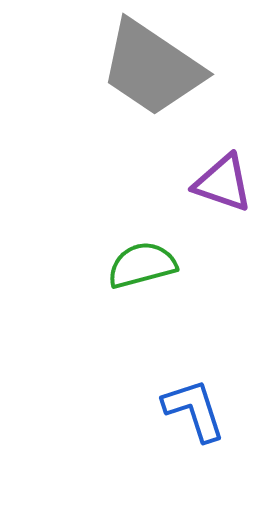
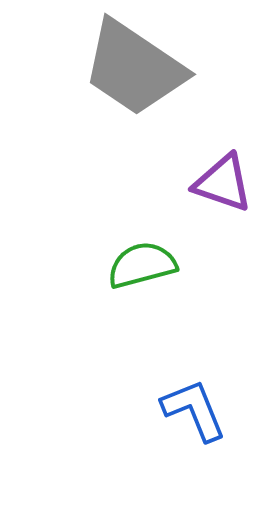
gray trapezoid: moved 18 px left
blue L-shape: rotated 4 degrees counterclockwise
